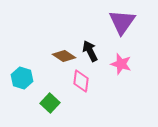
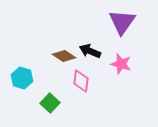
black arrow: rotated 40 degrees counterclockwise
